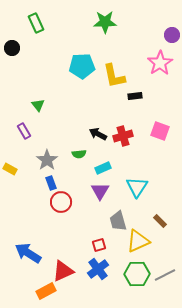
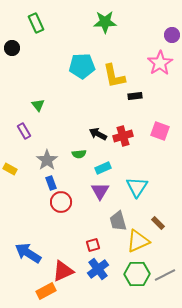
brown rectangle: moved 2 px left, 2 px down
red square: moved 6 px left
